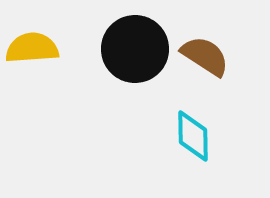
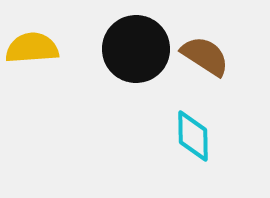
black circle: moved 1 px right
